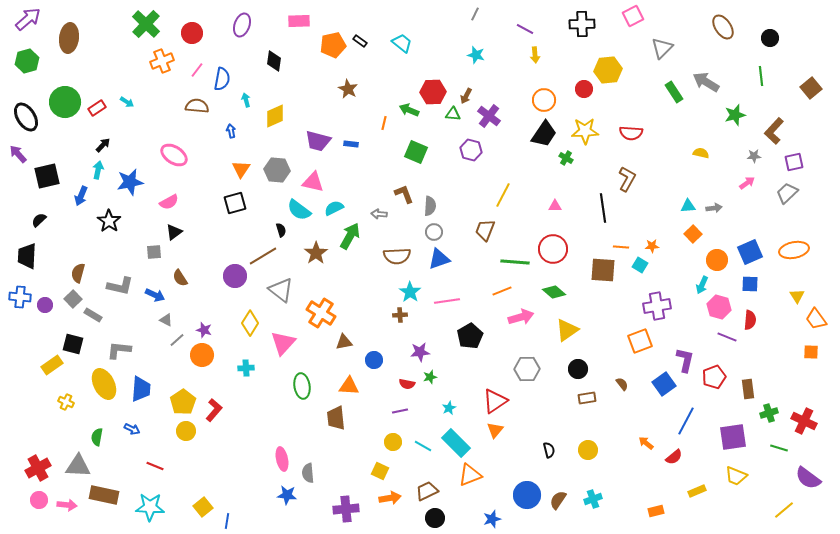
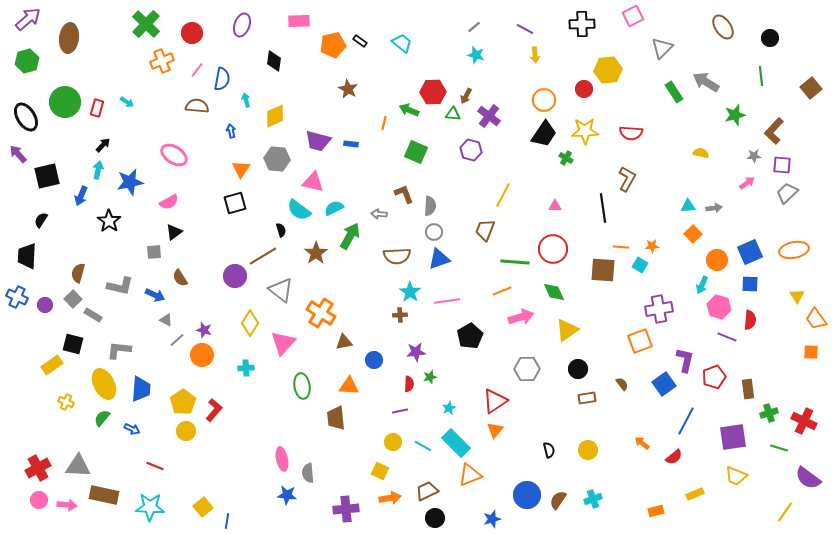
gray line at (475, 14): moved 1 px left, 13 px down; rotated 24 degrees clockwise
red rectangle at (97, 108): rotated 42 degrees counterclockwise
purple square at (794, 162): moved 12 px left, 3 px down; rotated 18 degrees clockwise
gray hexagon at (277, 170): moved 11 px up
black semicircle at (39, 220): moved 2 px right; rotated 14 degrees counterclockwise
green diamond at (554, 292): rotated 25 degrees clockwise
blue cross at (20, 297): moved 3 px left; rotated 20 degrees clockwise
purple cross at (657, 306): moved 2 px right, 3 px down
purple star at (420, 352): moved 4 px left
red semicircle at (407, 384): moved 2 px right; rotated 98 degrees counterclockwise
green semicircle at (97, 437): moved 5 px right, 19 px up; rotated 30 degrees clockwise
orange arrow at (646, 443): moved 4 px left
yellow rectangle at (697, 491): moved 2 px left, 3 px down
yellow line at (784, 510): moved 1 px right, 2 px down; rotated 15 degrees counterclockwise
